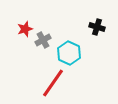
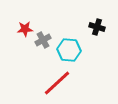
red star: rotated 14 degrees clockwise
cyan hexagon: moved 3 px up; rotated 20 degrees counterclockwise
red line: moved 4 px right; rotated 12 degrees clockwise
